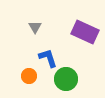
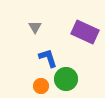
orange circle: moved 12 px right, 10 px down
